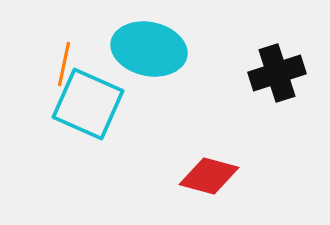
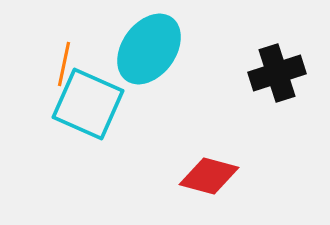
cyan ellipse: rotated 66 degrees counterclockwise
